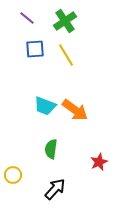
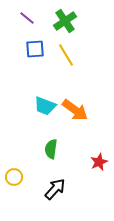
yellow circle: moved 1 px right, 2 px down
